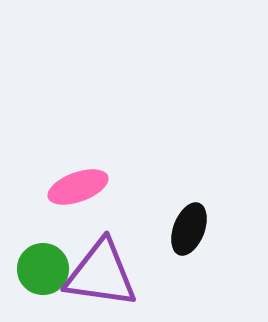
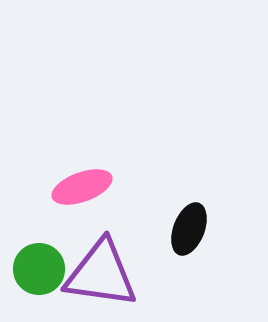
pink ellipse: moved 4 px right
green circle: moved 4 px left
